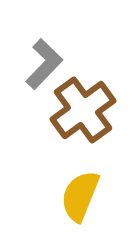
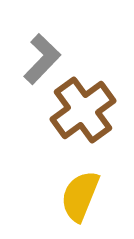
gray L-shape: moved 2 px left, 5 px up
